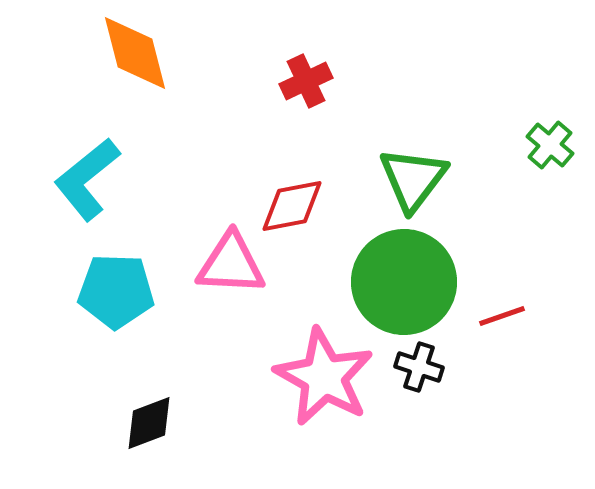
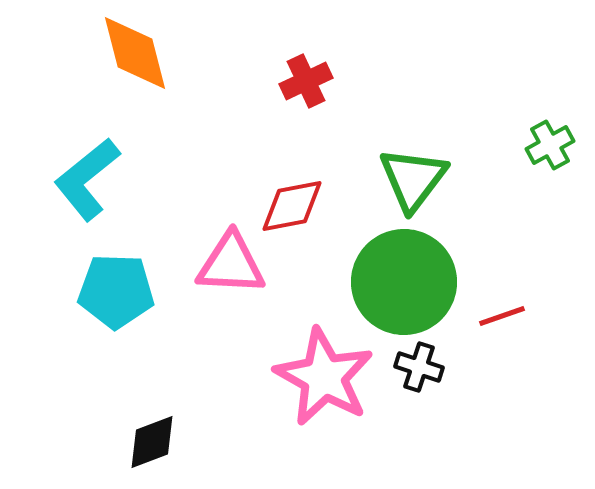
green cross: rotated 21 degrees clockwise
black diamond: moved 3 px right, 19 px down
